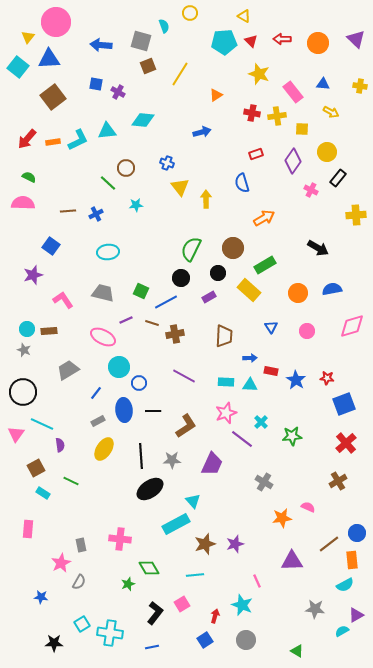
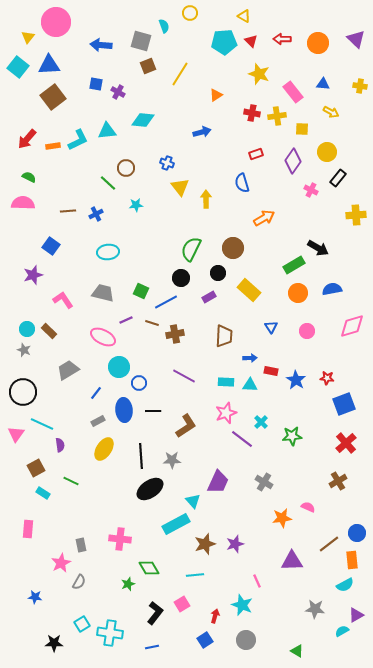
blue triangle at (49, 59): moved 6 px down
orange rectangle at (53, 142): moved 4 px down
green rectangle at (265, 265): moved 29 px right
brown rectangle at (49, 331): rotated 49 degrees clockwise
purple trapezoid at (212, 464): moved 6 px right, 18 px down
blue star at (41, 597): moved 6 px left
